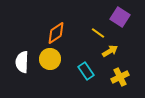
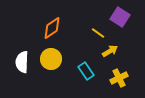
orange diamond: moved 4 px left, 5 px up
yellow circle: moved 1 px right
yellow cross: moved 1 px left, 1 px down
